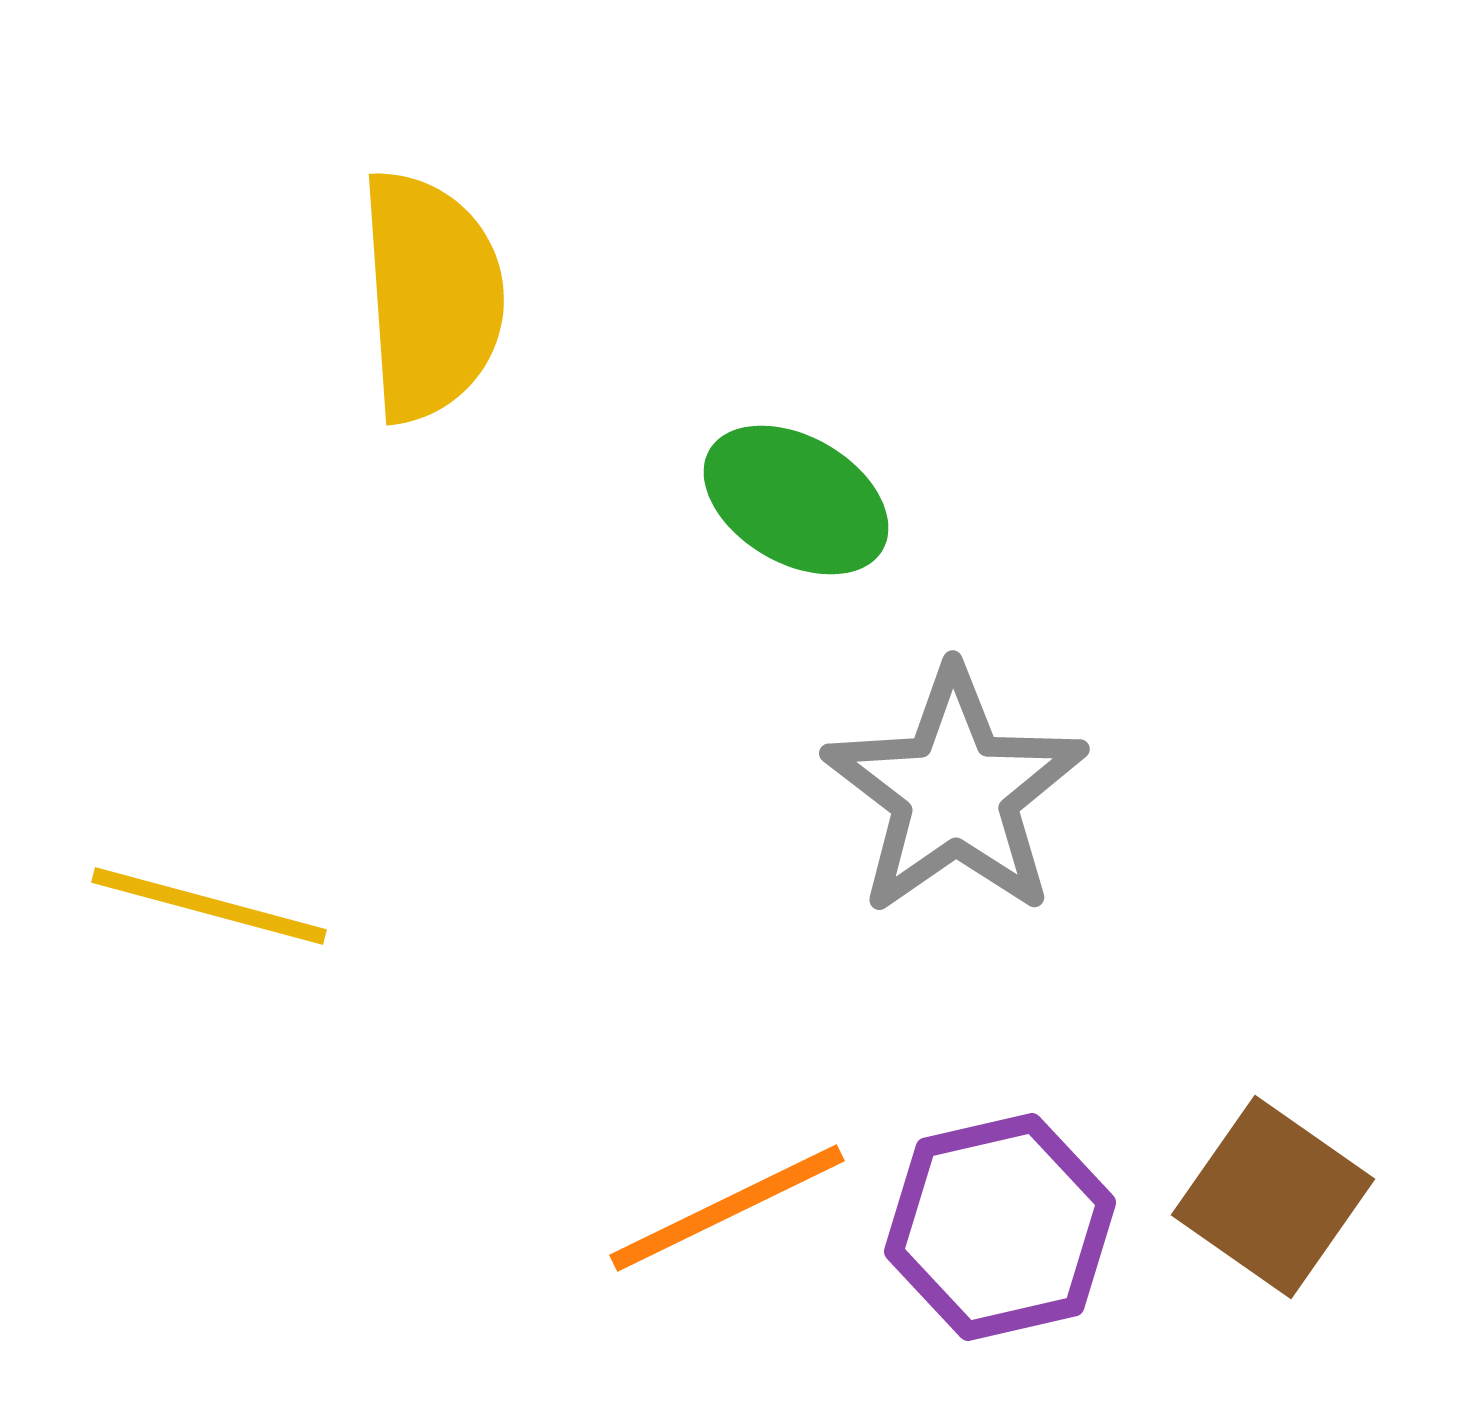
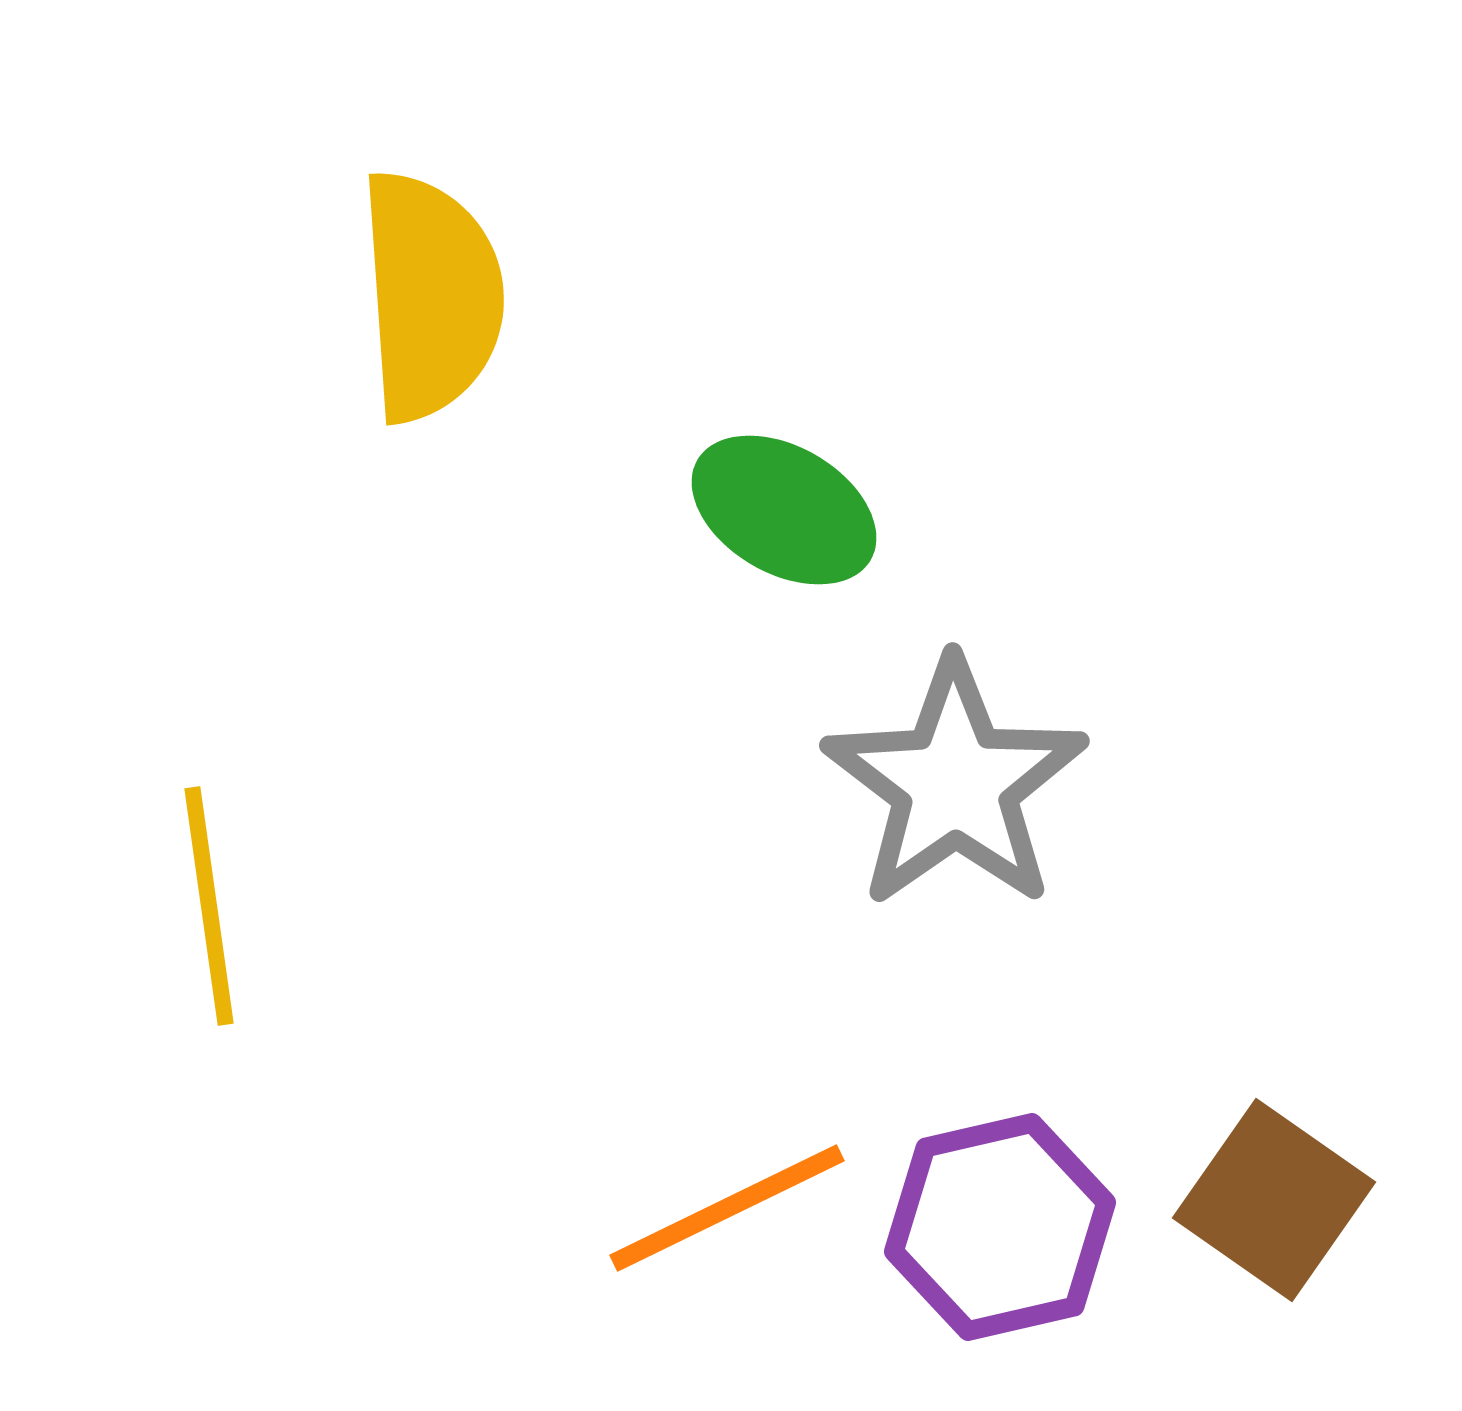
green ellipse: moved 12 px left, 10 px down
gray star: moved 8 px up
yellow line: rotated 67 degrees clockwise
brown square: moved 1 px right, 3 px down
